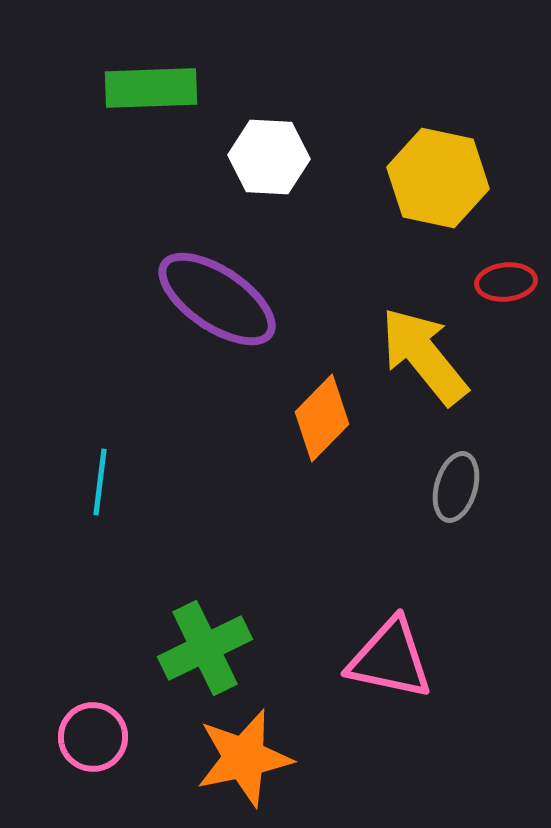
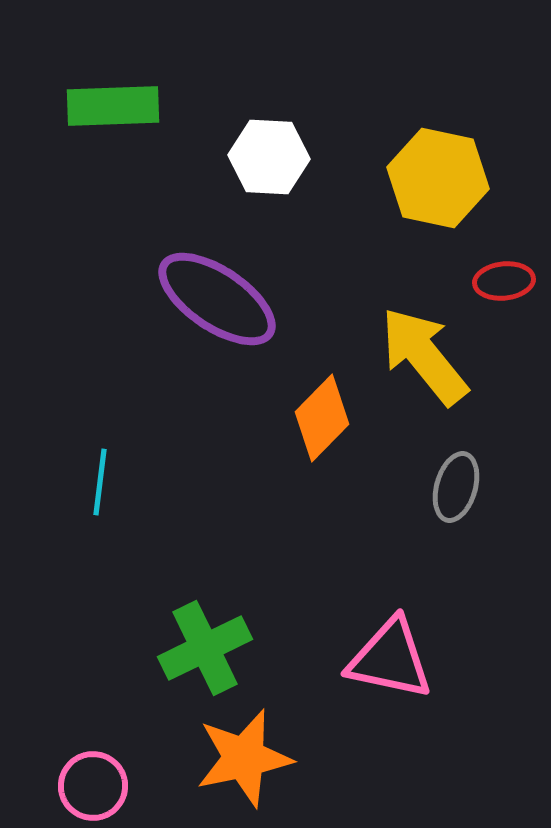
green rectangle: moved 38 px left, 18 px down
red ellipse: moved 2 px left, 1 px up
pink circle: moved 49 px down
